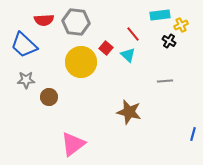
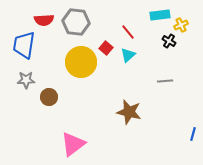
red line: moved 5 px left, 2 px up
blue trapezoid: rotated 56 degrees clockwise
cyan triangle: rotated 35 degrees clockwise
